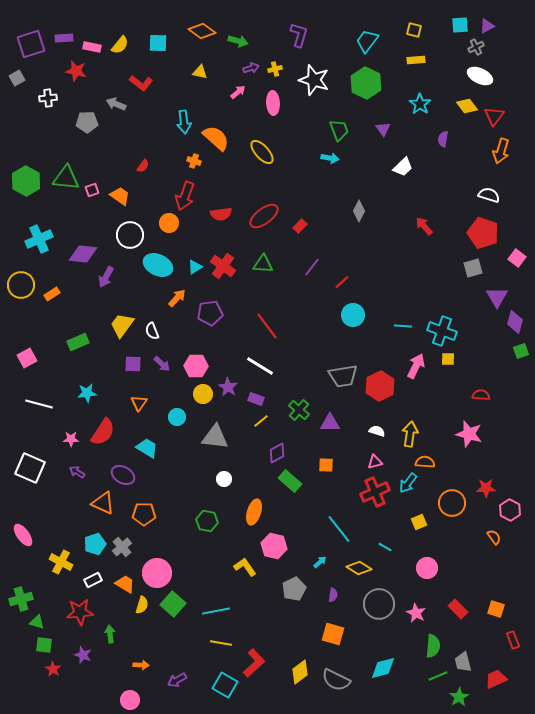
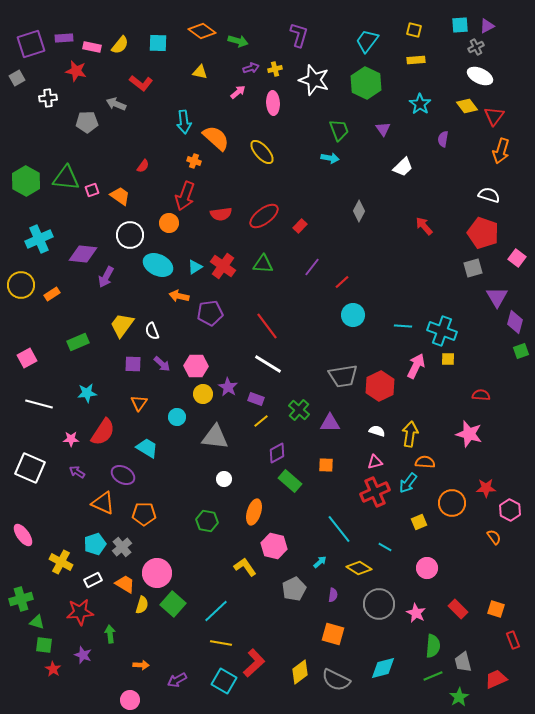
orange arrow at (177, 298): moved 2 px right, 2 px up; rotated 120 degrees counterclockwise
white line at (260, 366): moved 8 px right, 2 px up
cyan line at (216, 611): rotated 32 degrees counterclockwise
green line at (438, 676): moved 5 px left
cyan square at (225, 685): moved 1 px left, 4 px up
